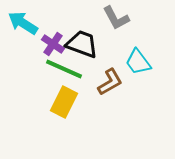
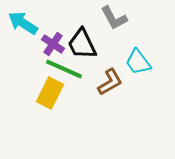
gray L-shape: moved 2 px left
black trapezoid: rotated 136 degrees counterclockwise
yellow rectangle: moved 14 px left, 9 px up
